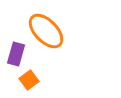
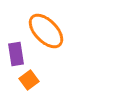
purple rectangle: rotated 25 degrees counterclockwise
